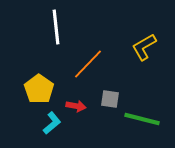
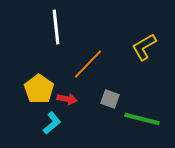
gray square: rotated 12 degrees clockwise
red arrow: moved 9 px left, 7 px up
